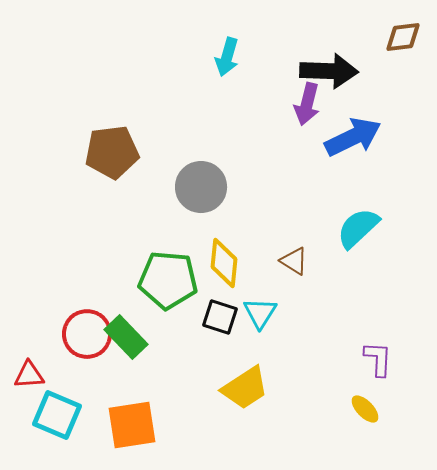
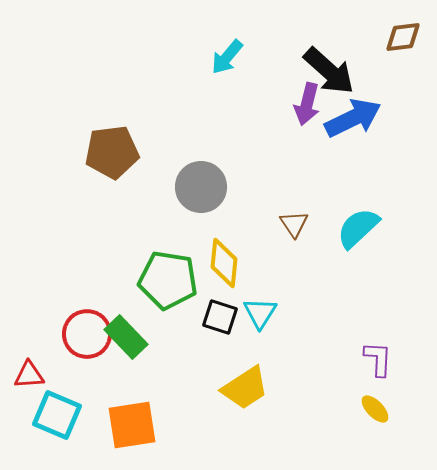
cyan arrow: rotated 24 degrees clockwise
black arrow: rotated 40 degrees clockwise
blue arrow: moved 19 px up
brown triangle: moved 37 px up; rotated 24 degrees clockwise
green pentagon: rotated 4 degrees clockwise
yellow ellipse: moved 10 px right
